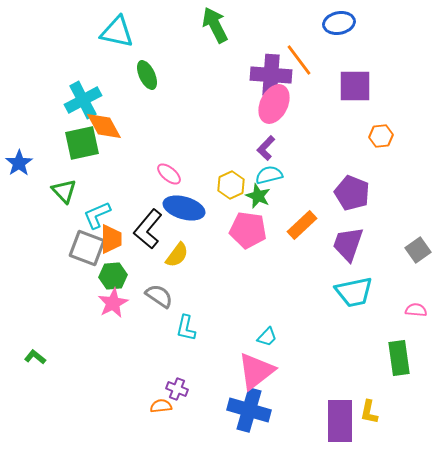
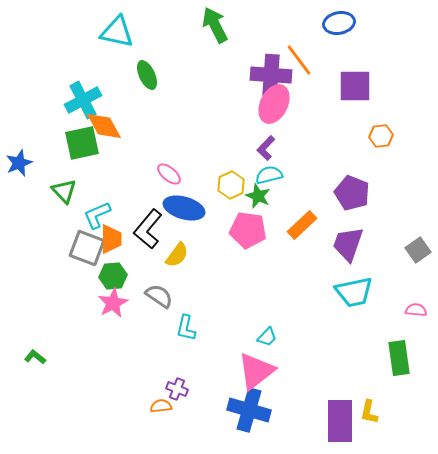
blue star at (19, 163): rotated 12 degrees clockwise
